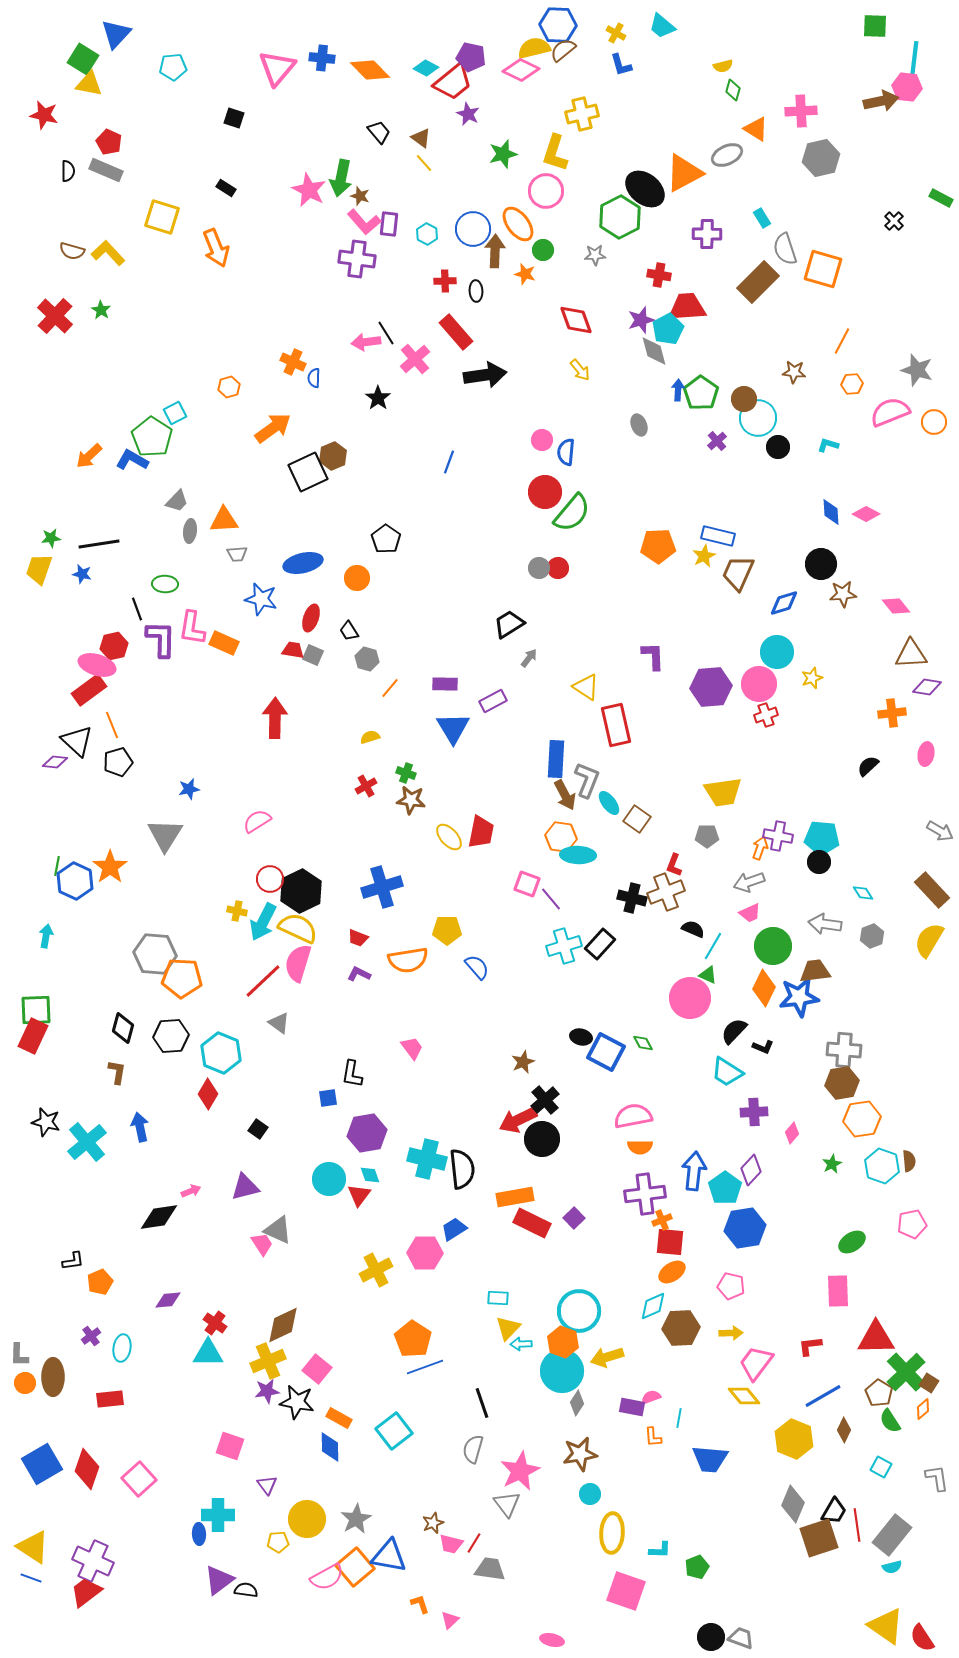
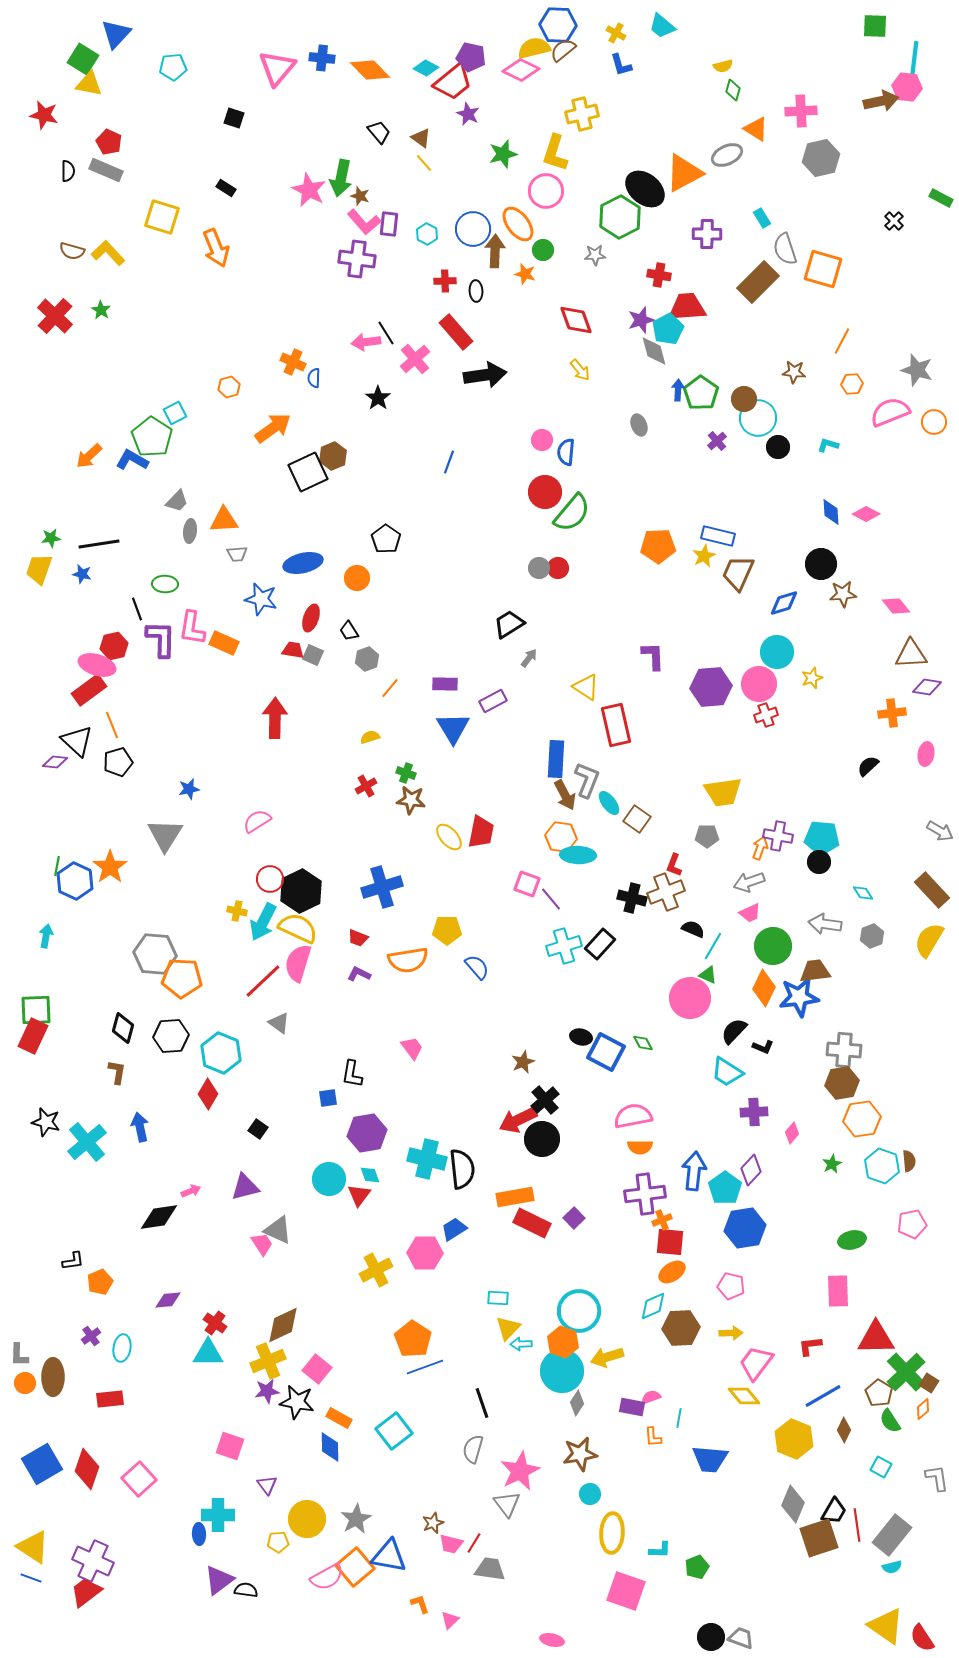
gray hexagon at (367, 659): rotated 25 degrees clockwise
green ellipse at (852, 1242): moved 2 px up; rotated 20 degrees clockwise
